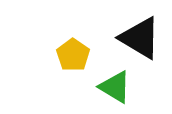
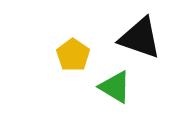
black triangle: rotated 12 degrees counterclockwise
